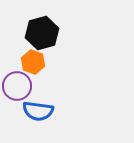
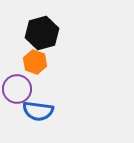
orange hexagon: moved 2 px right
purple circle: moved 3 px down
